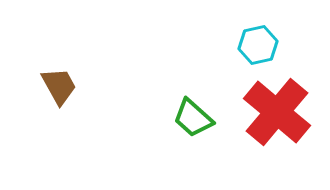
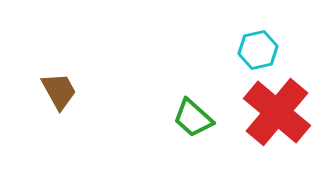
cyan hexagon: moved 5 px down
brown trapezoid: moved 5 px down
